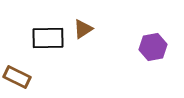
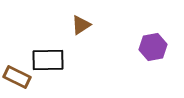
brown triangle: moved 2 px left, 4 px up
black rectangle: moved 22 px down
